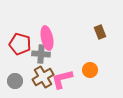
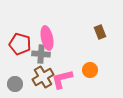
gray circle: moved 3 px down
